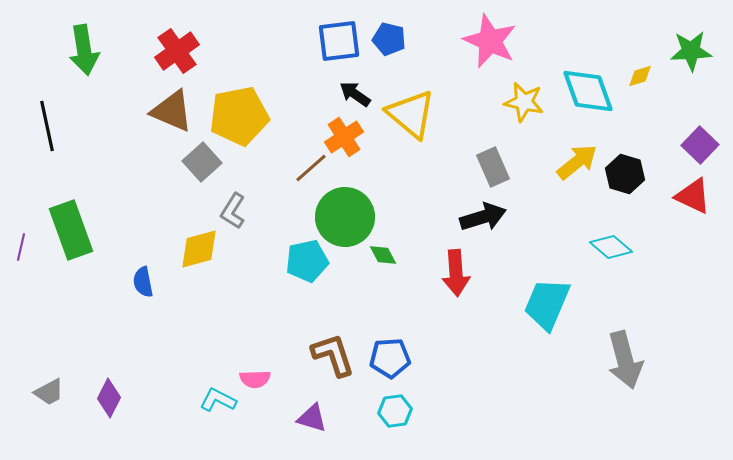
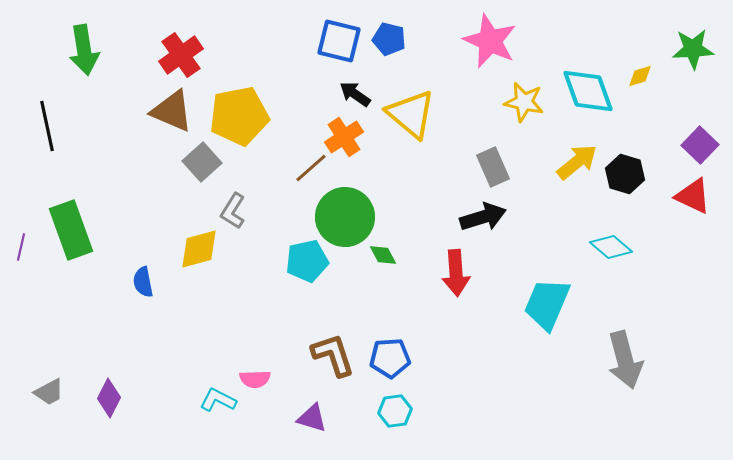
blue square at (339, 41): rotated 21 degrees clockwise
red cross at (177, 51): moved 4 px right, 4 px down
green star at (691, 51): moved 2 px right, 2 px up
